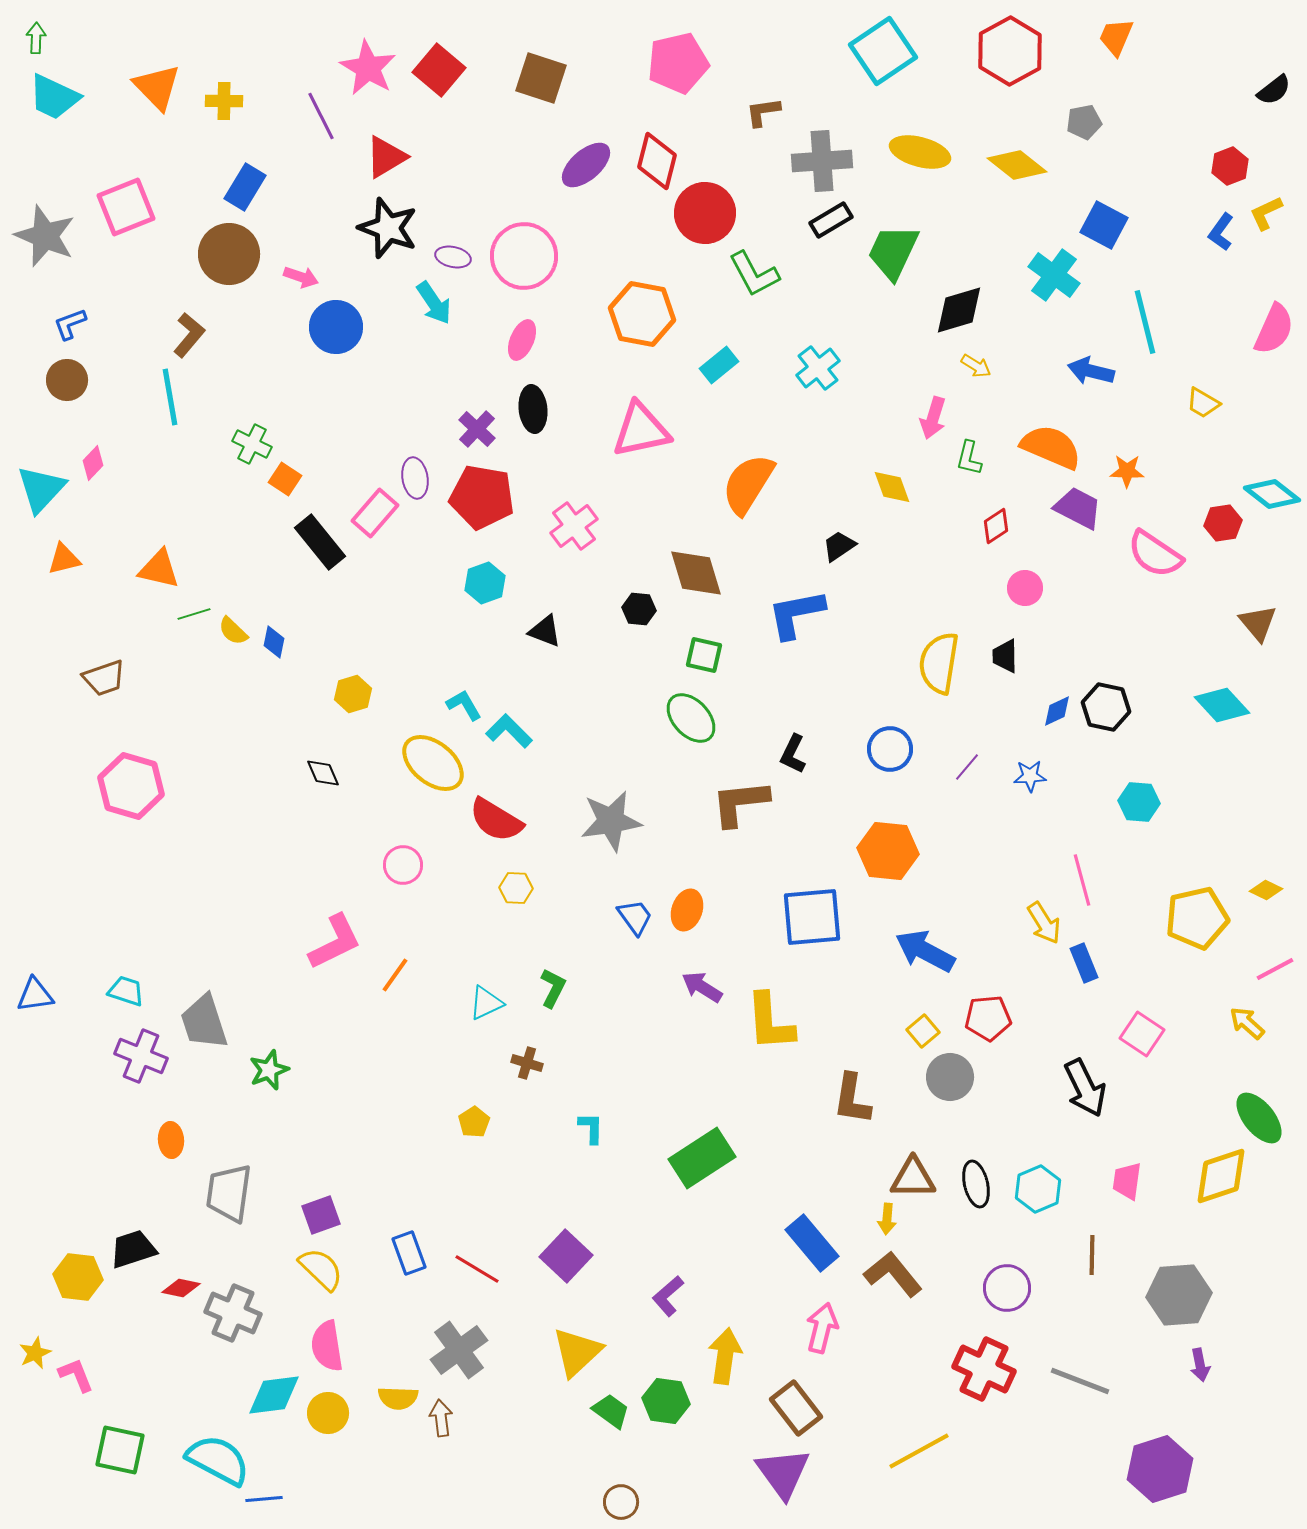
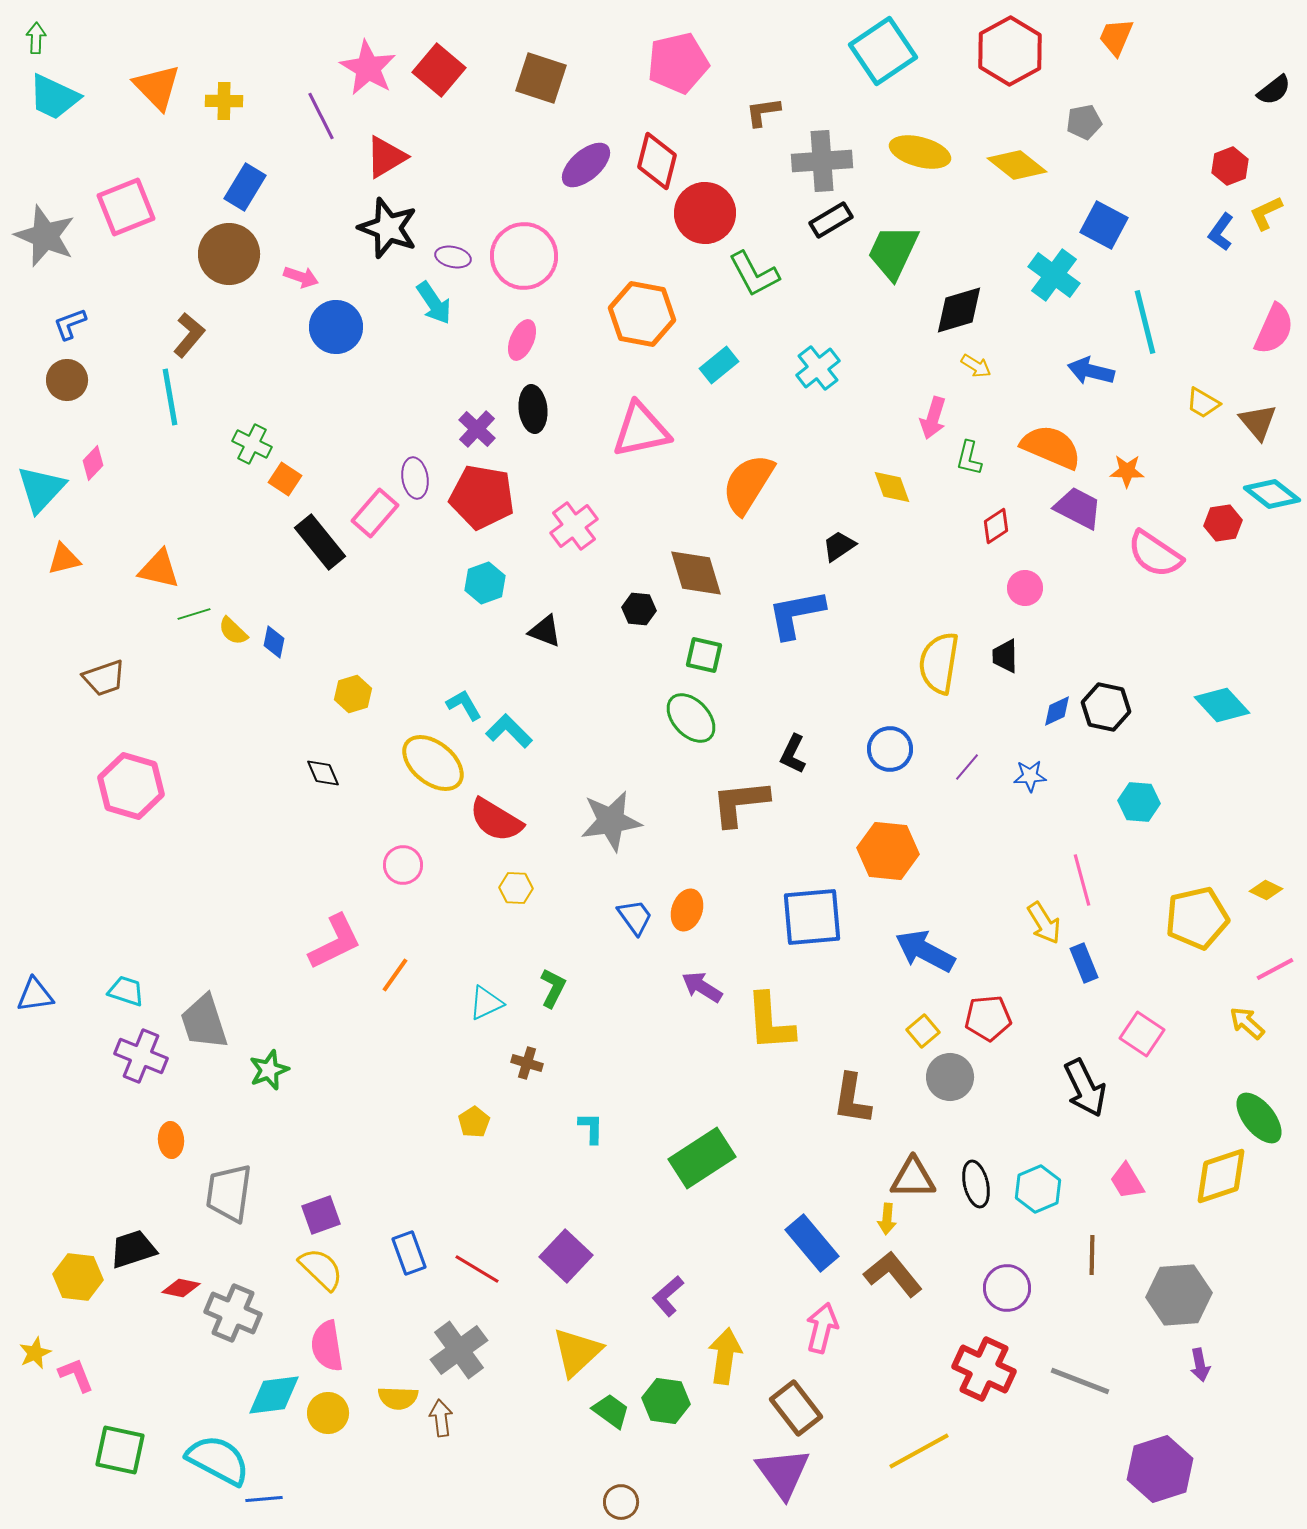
brown triangle at (1258, 623): moved 201 px up
pink trapezoid at (1127, 1181): rotated 39 degrees counterclockwise
